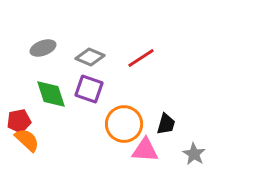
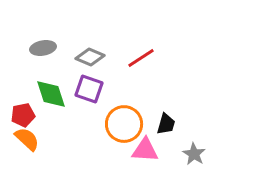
gray ellipse: rotated 10 degrees clockwise
red pentagon: moved 4 px right, 6 px up
orange semicircle: moved 1 px up
